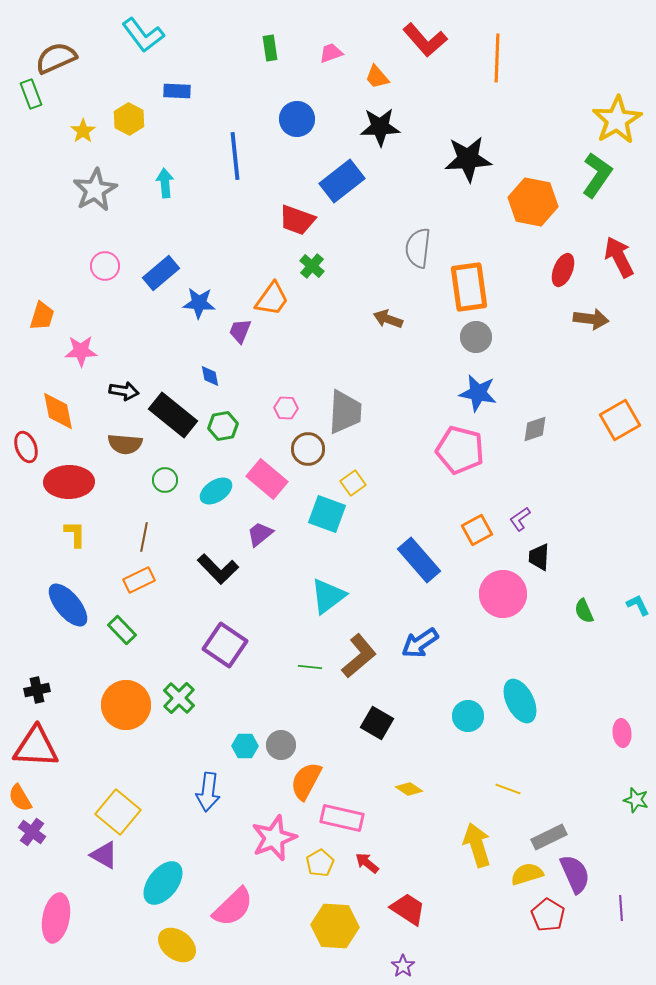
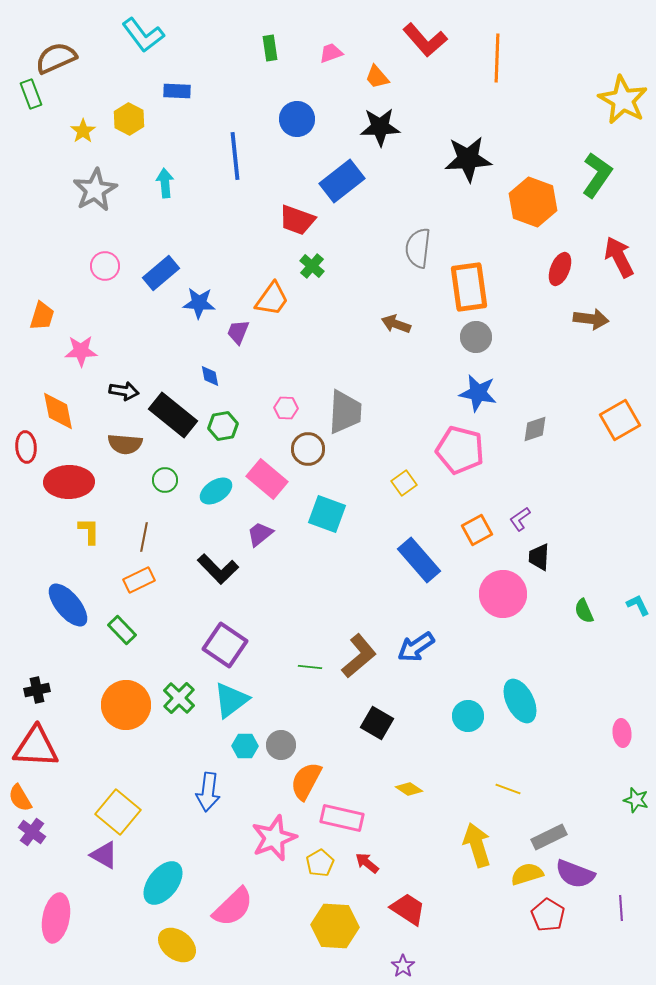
yellow star at (617, 120): moved 6 px right, 20 px up; rotated 12 degrees counterclockwise
orange hexagon at (533, 202): rotated 9 degrees clockwise
red ellipse at (563, 270): moved 3 px left, 1 px up
brown arrow at (388, 319): moved 8 px right, 5 px down
purple trapezoid at (240, 331): moved 2 px left, 1 px down
red ellipse at (26, 447): rotated 16 degrees clockwise
yellow square at (353, 483): moved 51 px right
yellow L-shape at (75, 534): moved 14 px right, 3 px up
cyan triangle at (328, 596): moved 97 px left, 104 px down
blue arrow at (420, 643): moved 4 px left, 4 px down
purple semicircle at (575, 874): rotated 135 degrees clockwise
